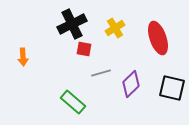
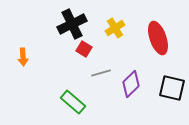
red square: rotated 21 degrees clockwise
